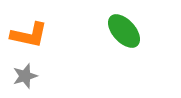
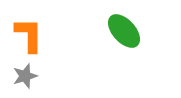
orange L-shape: rotated 102 degrees counterclockwise
